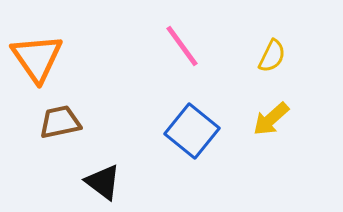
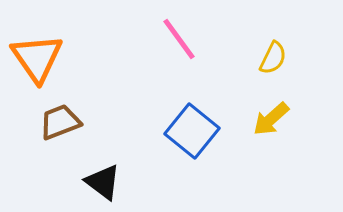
pink line: moved 3 px left, 7 px up
yellow semicircle: moved 1 px right, 2 px down
brown trapezoid: rotated 9 degrees counterclockwise
